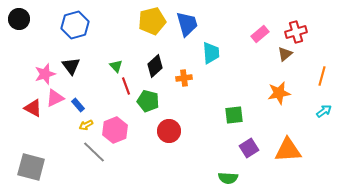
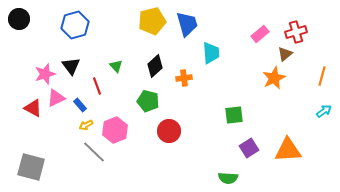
red line: moved 29 px left
orange star: moved 5 px left, 15 px up; rotated 15 degrees counterclockwise
pink triangle: moved 1 px right
blue rectangle: moved 2 px right
